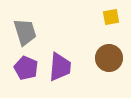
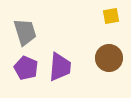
yellow square: moved 1 px up
